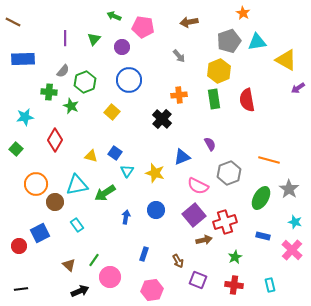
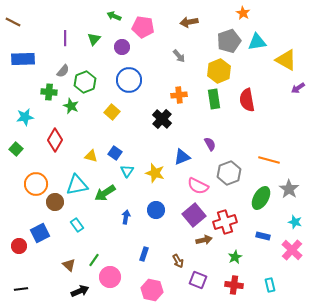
pink hexagon at (152, 290): rotated 20 degrees clockwise
